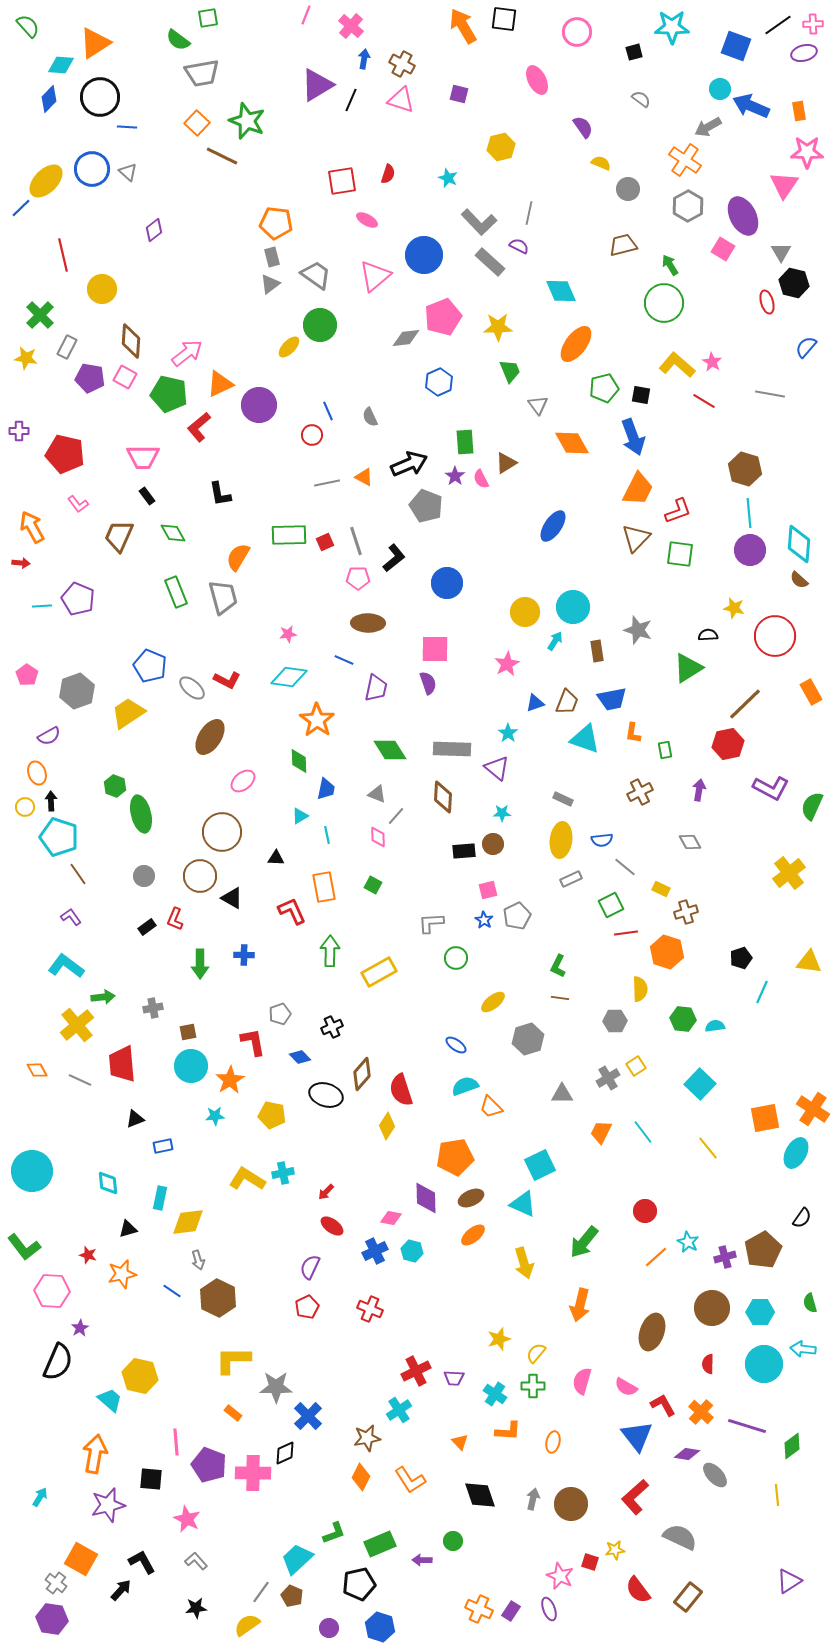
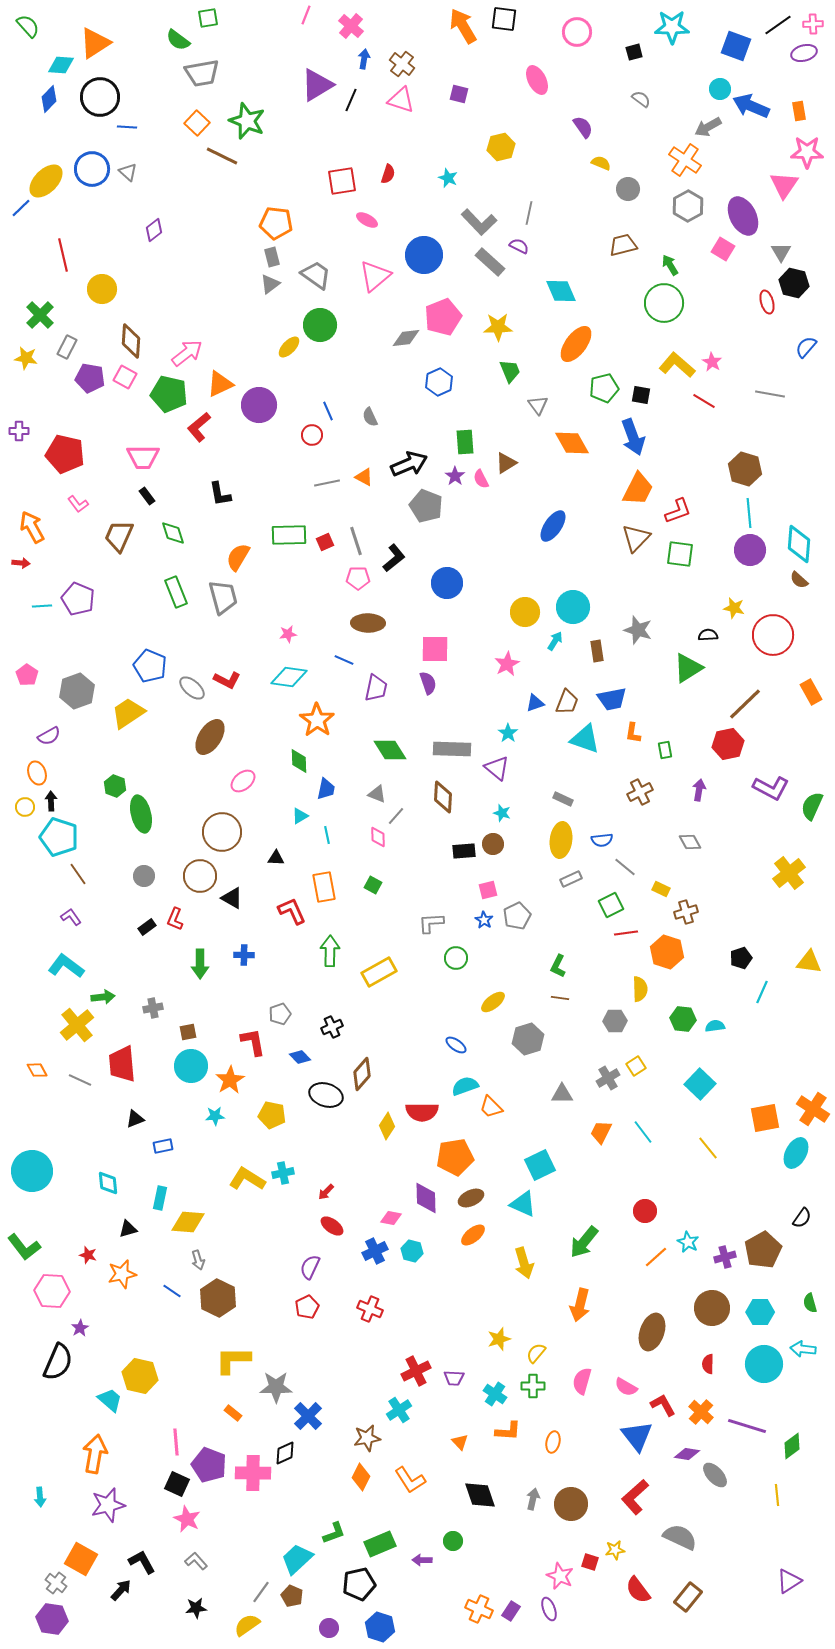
brown cross at (402, 64): rotated 10 degrees clockwise
green diamond at (173, 533): rotated 12 degrees clockwise
red circle at (775, 636): moved 2 px left, 1 px up
cyan star at (502, 813): rotated 18 degrees clockwise
red semicircle at (401, 1090): moved 21 px right, 22 px down; rotated 72 degrees counterclockwise
yellow diamond at (188, 1222): rotated 12 degrees clockwise
black square at (151, 1479): moved 26 px right, 5 px down; rotated 20 degrees clockwise
cyan arrow at (40, 1497): rotated 144 degrees clockwise
